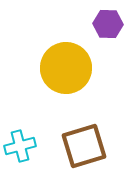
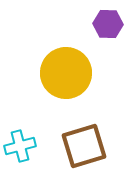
yellow circle: moved 5 px down
